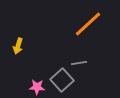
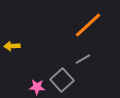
orange line: moved 1 px down
yellow arrow: moved 6 px left; rotated 70 degrees clockwise
gray line: moved 4 px right, 4 px up; rotated 21 degrees counterclockwise
